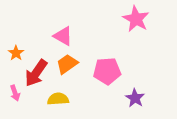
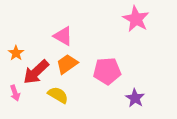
red arrow: moved 1 px up; rotated 12 degrees clockwise
yellow semicircle: moved 4 px up; rotated 35 degrees clockwise
